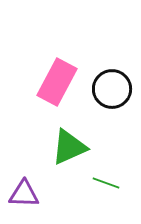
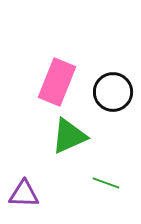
pink rectangle: rotated 6 degrees counterclockwise
black circle: moved 1 px right, 3 px down
green triangle: moved 11 px up
